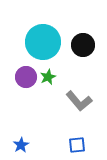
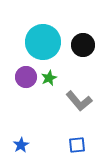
green star: moved 1 px right, 1 px down
